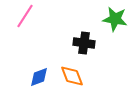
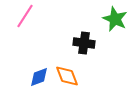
green star: rotated 15 degrees clockwise
orange diamond: moved 5 px left
